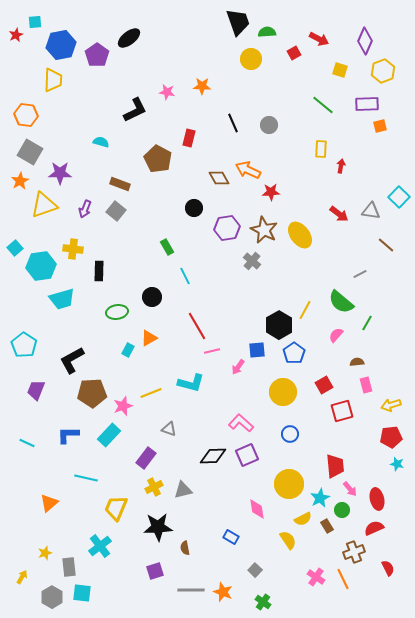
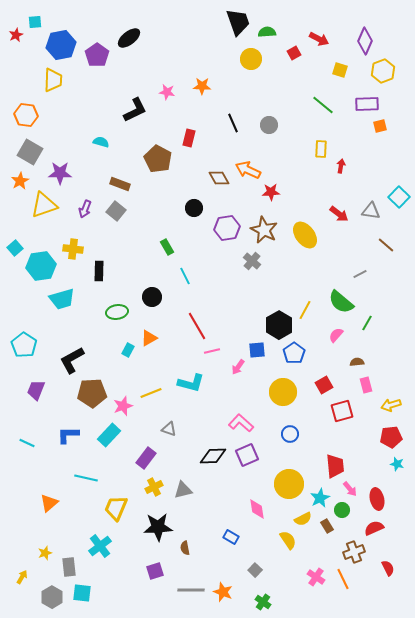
yellow ellipse at (300, 235): moved 5 px right
